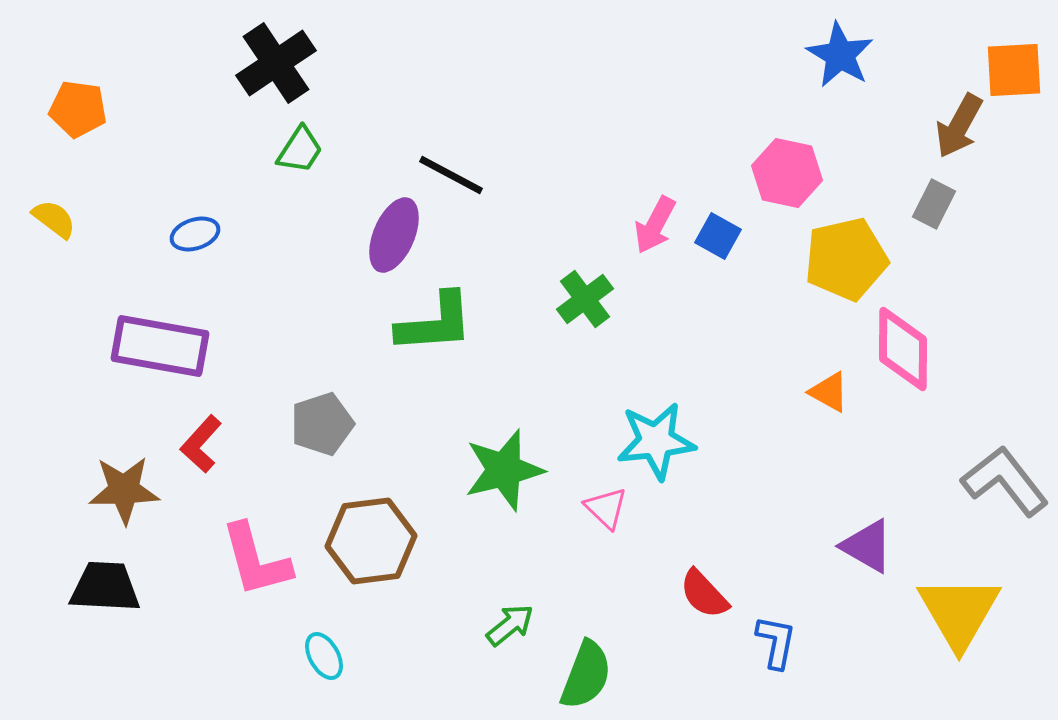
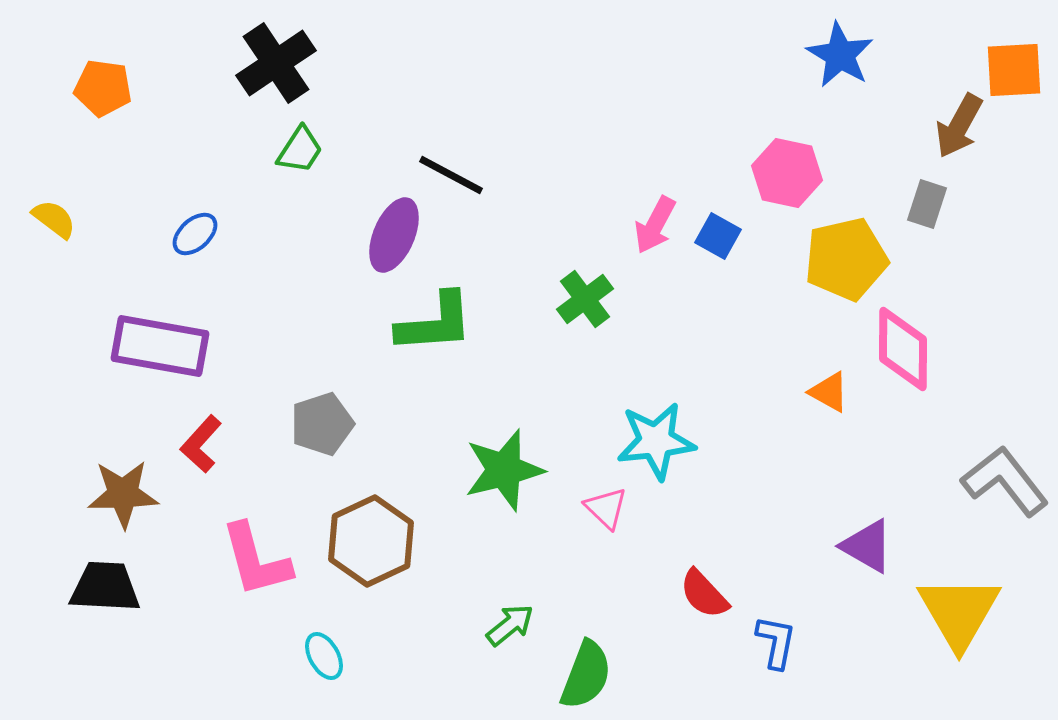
orange pentagon: moved 25 px right, 21 px up
gray rectangle: moved 7 px left; rotated 9 degrees counterclockwise
blue ellipse: rotated 24 degrees counterclockwise
brown star: moved 1 px left, 4 px down
brown hexagon: rotated 18 degrees counterclockwise
